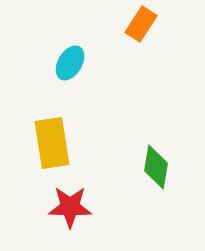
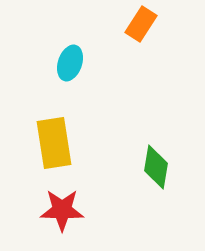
cyan ellipse: rotated 12 degrees counterclockwise
yellow rectangle: moved 2 px right
red star: moved 8 px left, 3 px down
